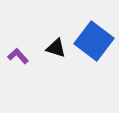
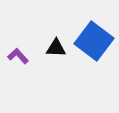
black triangle: rotated 15 degrees counterclockwise
